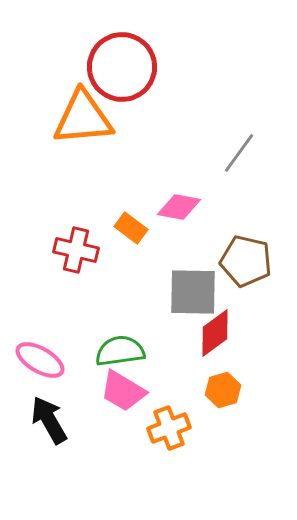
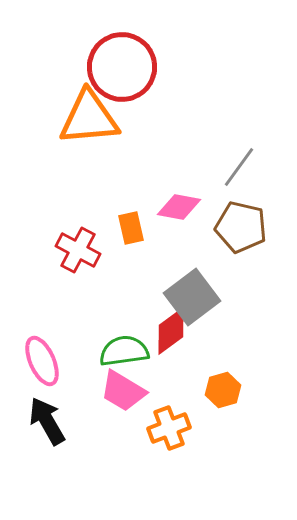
orange triangle: moved 6 px right
gray line: moved 14 px down
orange rectangle: rotated 40 degrees clockwise
red cross: moved 2 px right; rotated 15 degrees clockwise
brown pentagon: moved 5 px left, 34 px up
gray square: moved 1 px left, 5 px down; rotated 38 degrees counterclockwise
red diamond: moved 44 px left, 2 px up
green semicircle: moved 4 px right
pink ellipse: moved 2 px right, 1 px down; rotated 36 degrees clockwise
black arrow: moved 2 px left, 1 px down
